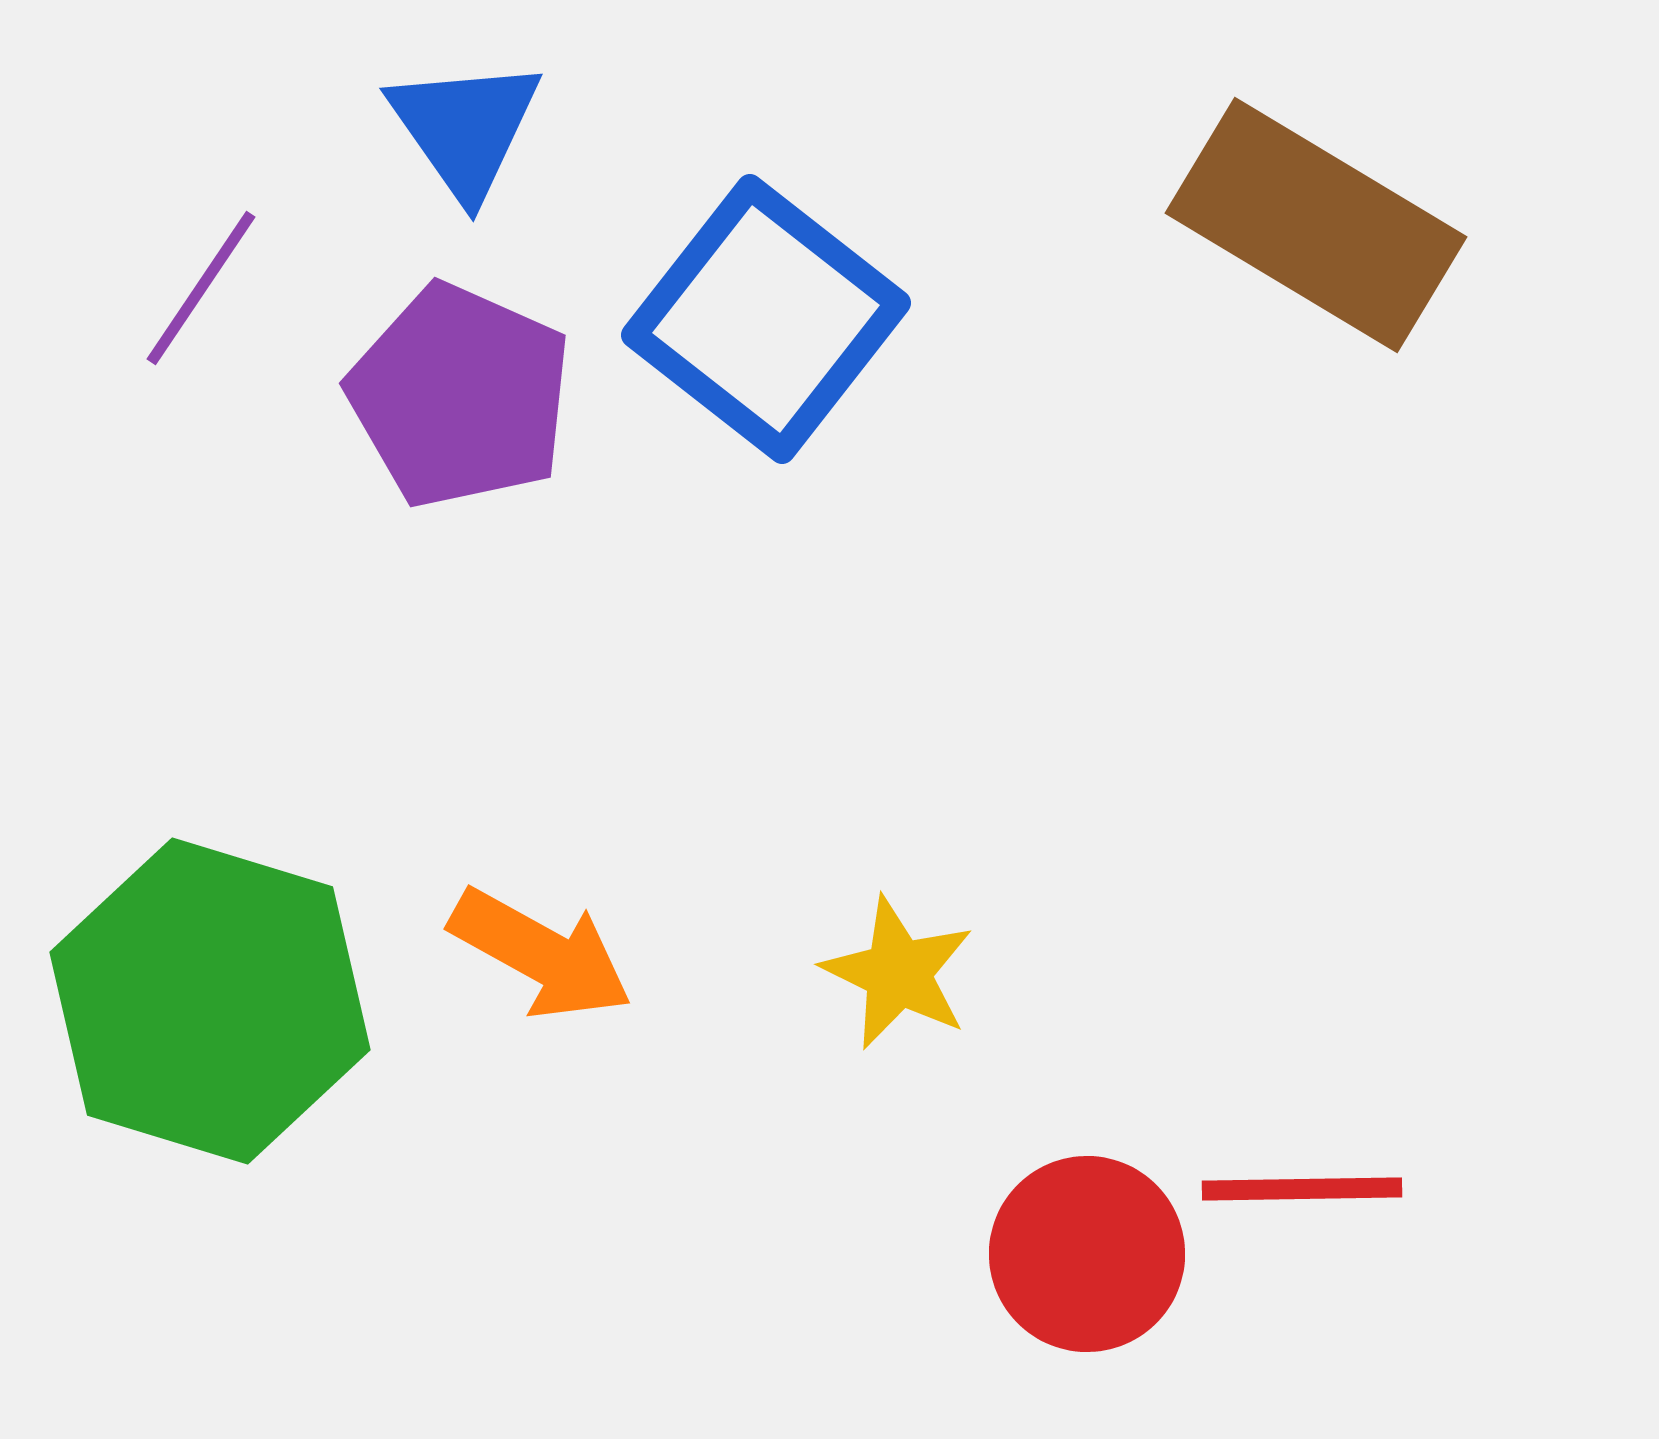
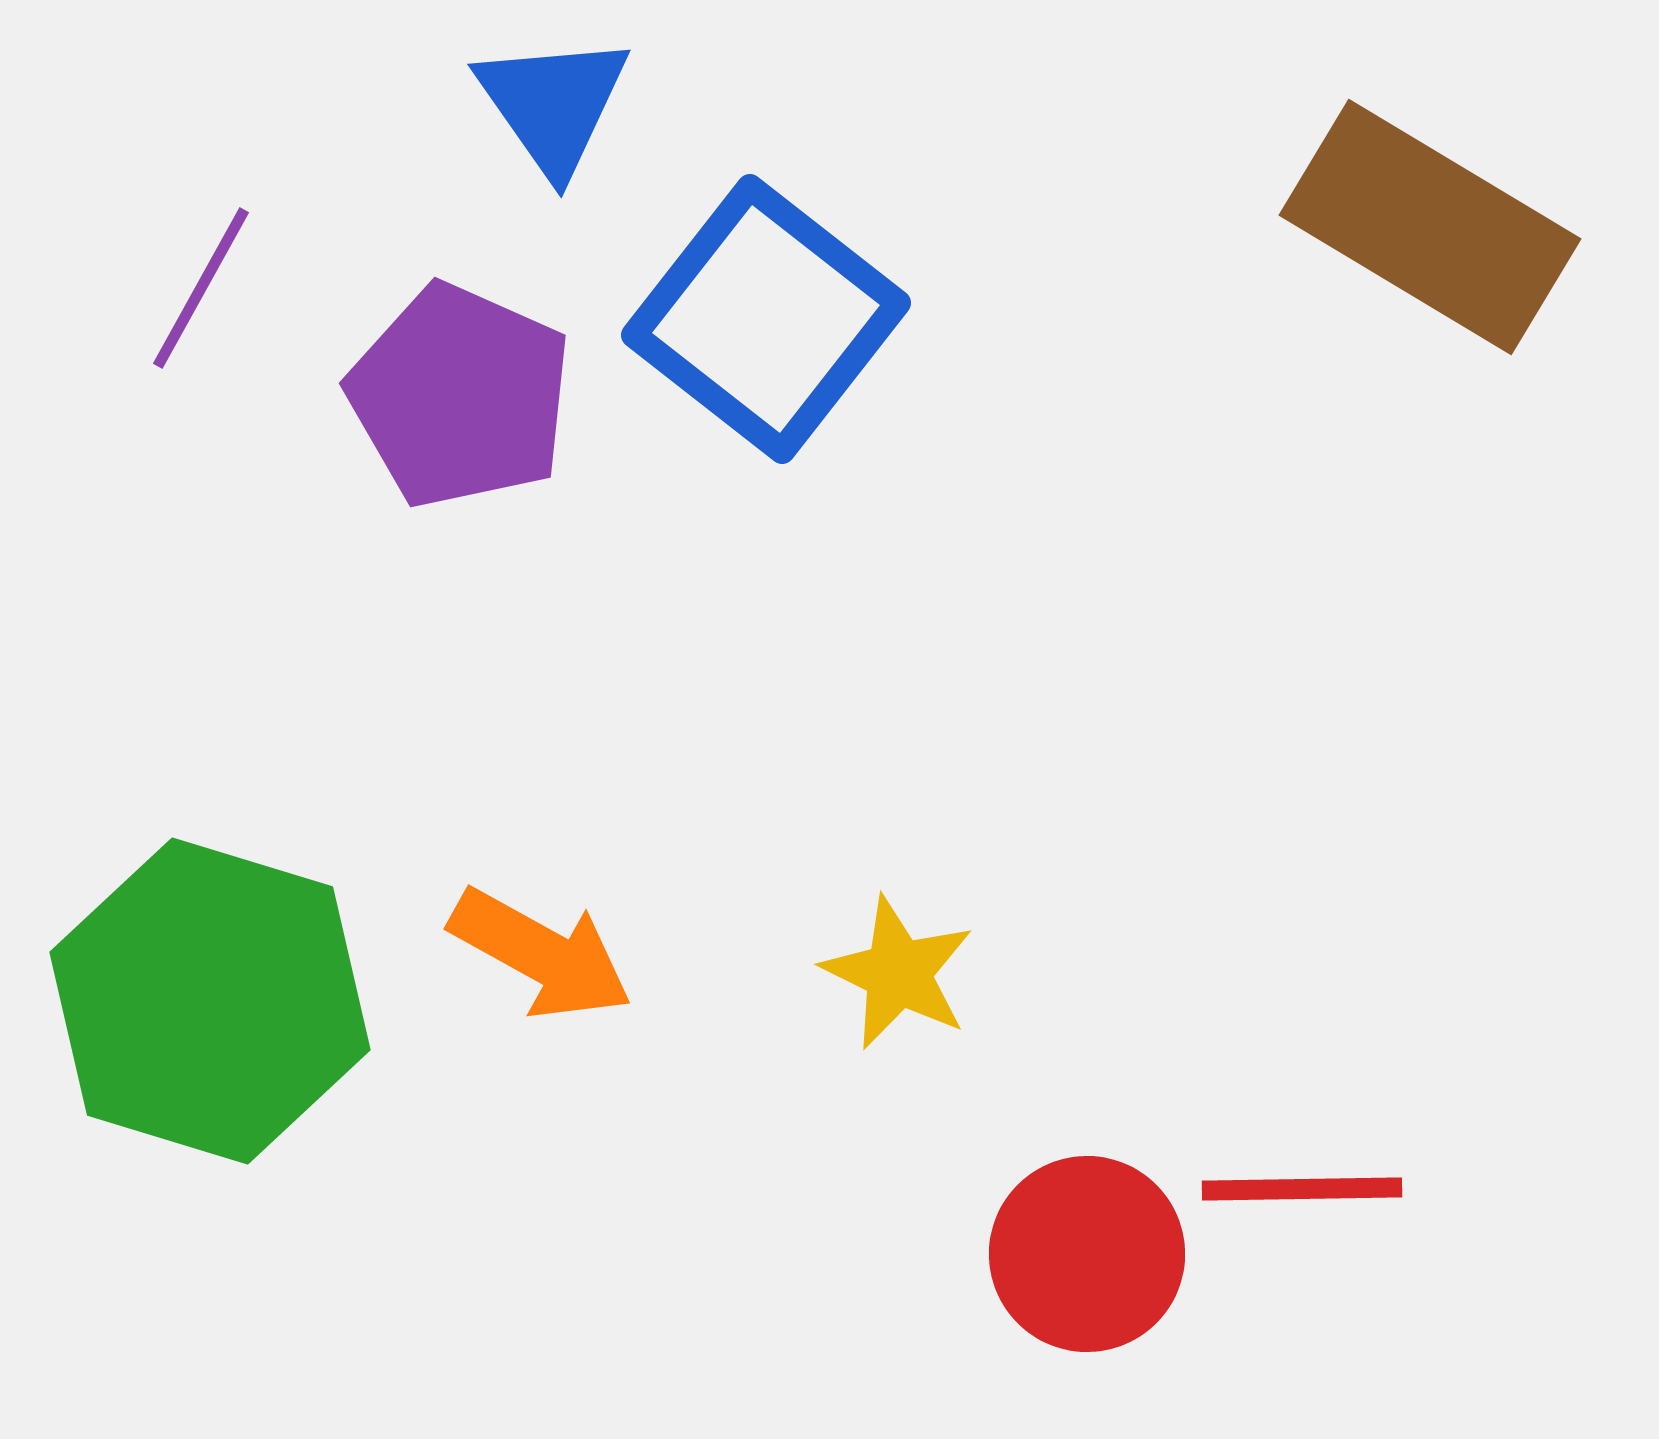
blue triangle: moved 88 px right, 24 px up
brown rectangle: moved 114 px right, 2 px down
purple line: rotated 5 degrees counterclockwise
